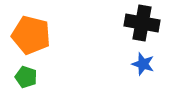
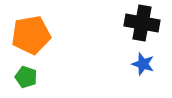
orange pentagon: rotated 24 degrees counterclockwise
